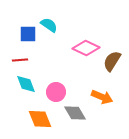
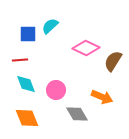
cyan semicircle: moved 1 px right, 1 px down; rotated 78 degrees counterclockwise
brown semicircle: moved 1 px right
pink circle: moved 2 px up
gray diamond: moved 2 px right, 1 px down
orange diamond: moved 13 px left, 1 px up
